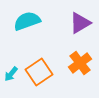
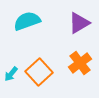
purple triangle: moved 1 px left
orange square: rotated 8 degrees counterclockwise
